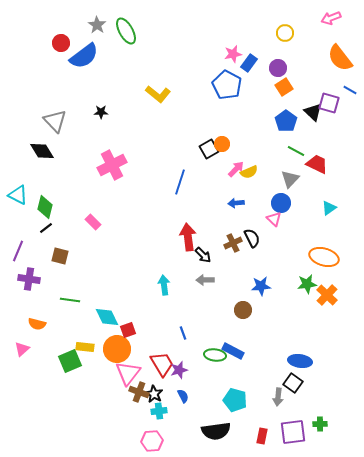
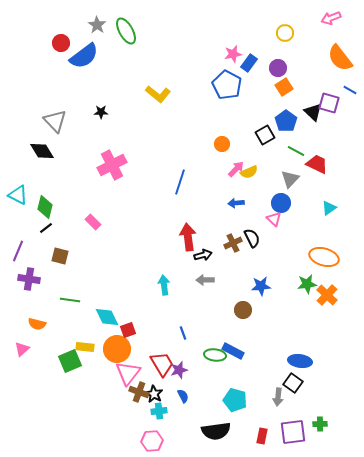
black square at (209, 149): moved 56 px right, 14 px up
black arrow at (203, 255): rotated 60 degrees counterclockwise
